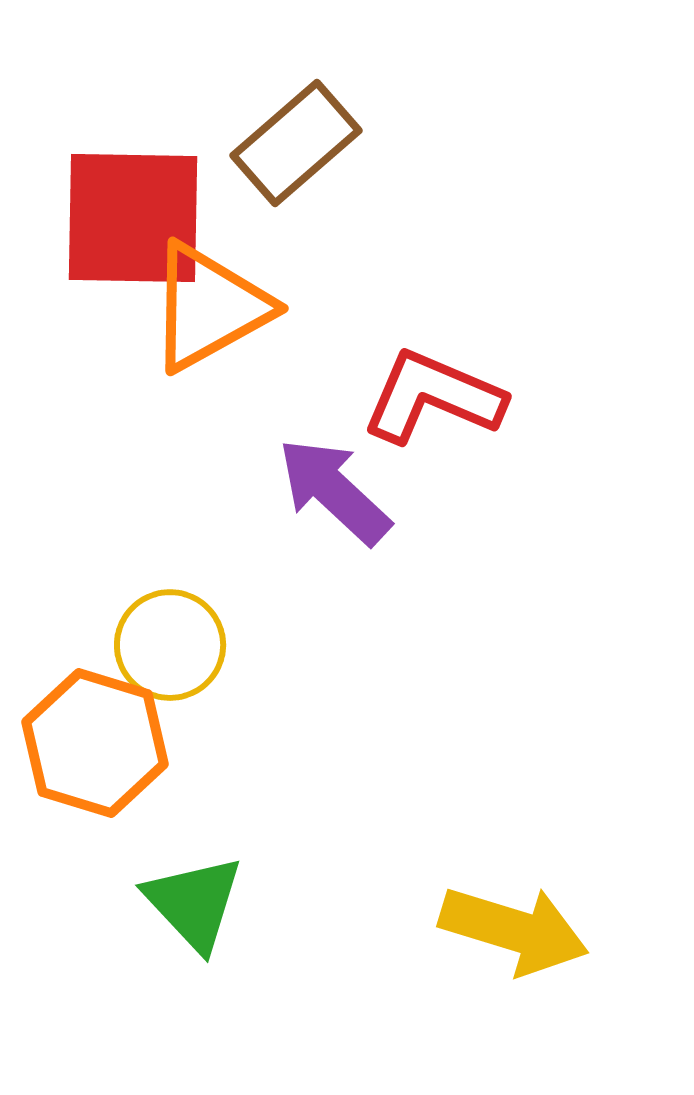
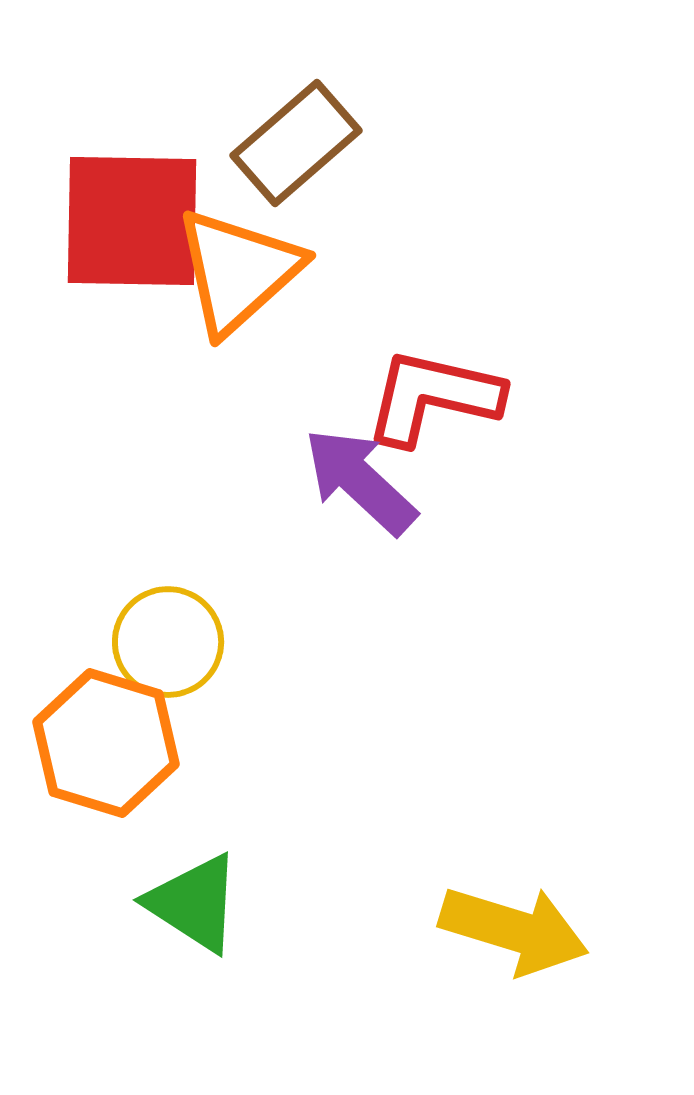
red square: moved 1 px left, 3 px down
orange triangle: moved 29 px right, 36 px up; rotated 13 degrees counterclockwise
red L-shape: rotated 10 degrees counterclockwise
purple arrow: moved 26 px right, 10 px up
yellow circle: moved 2 px left, 3 px up
orange hexagon: moved 11 px right
green triangle: rotated 14 degrees counterclockwise
